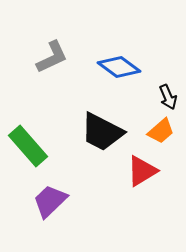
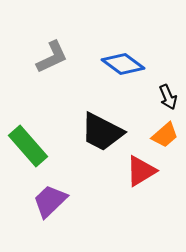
blue diamond: moved 4 px right, 3 px up
orange trapezoid: moved 4 px right, 4 px down
red triangle: moved 1 px left
